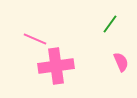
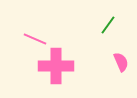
green line: moved 2 px left, 1 px down
pink cross: rotated 8 degrees clockwise
